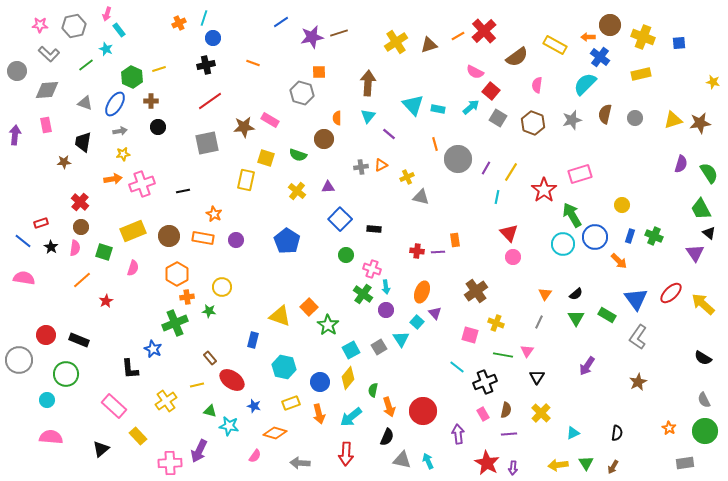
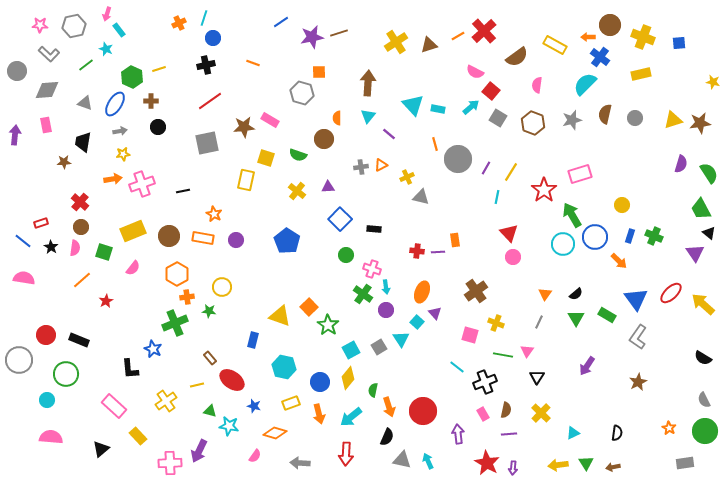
pink semicircle at (133, 268): rotated 21 degrees clockwise
brown arrow at (613, 467): rotated 48 degrees clockwise
